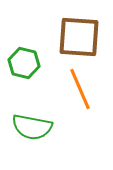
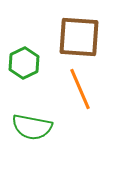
green hexagon: rotated 20 degrees clockwise
